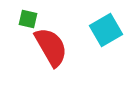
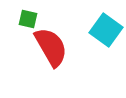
cyan square: rotated 24 degrees counterclockwise
